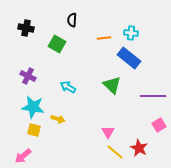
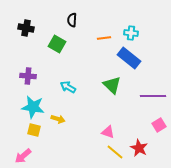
purple cross: rotated 21 degrees counterclockwise
pink triangle: rotated 40 degrees counterclockwise
